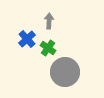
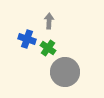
blue cross: rotated 30 degrees counterclockwise
